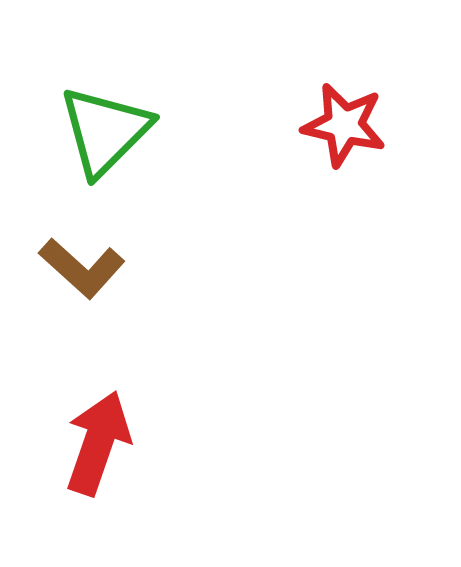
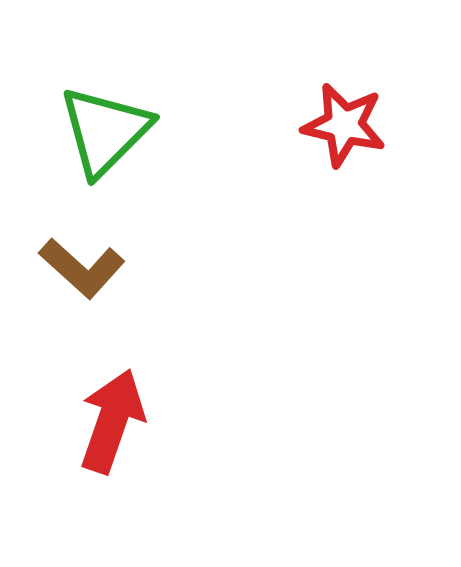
red arrow: moved 14 px right, 22 px up
